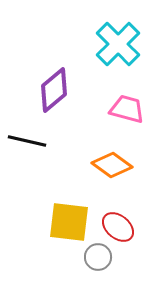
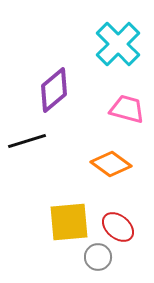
black line: rotated 30 degrees counterclockwise
orange diamond: moved 1 px left, 1 px up
yellow square: rotated 12 degrees counterclockwise
